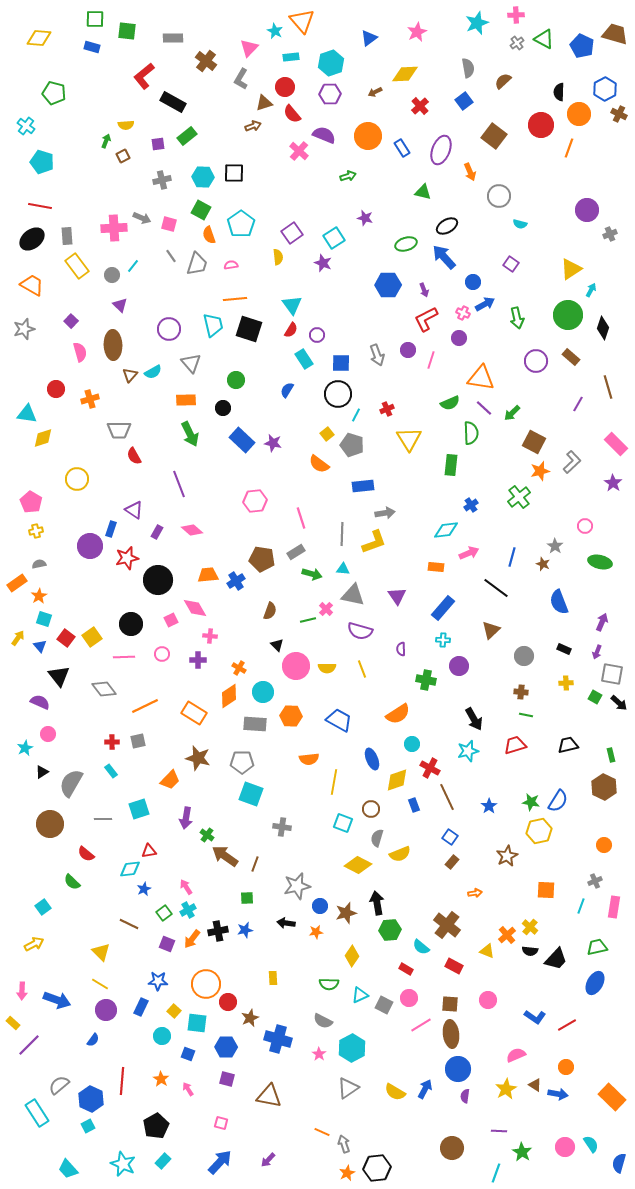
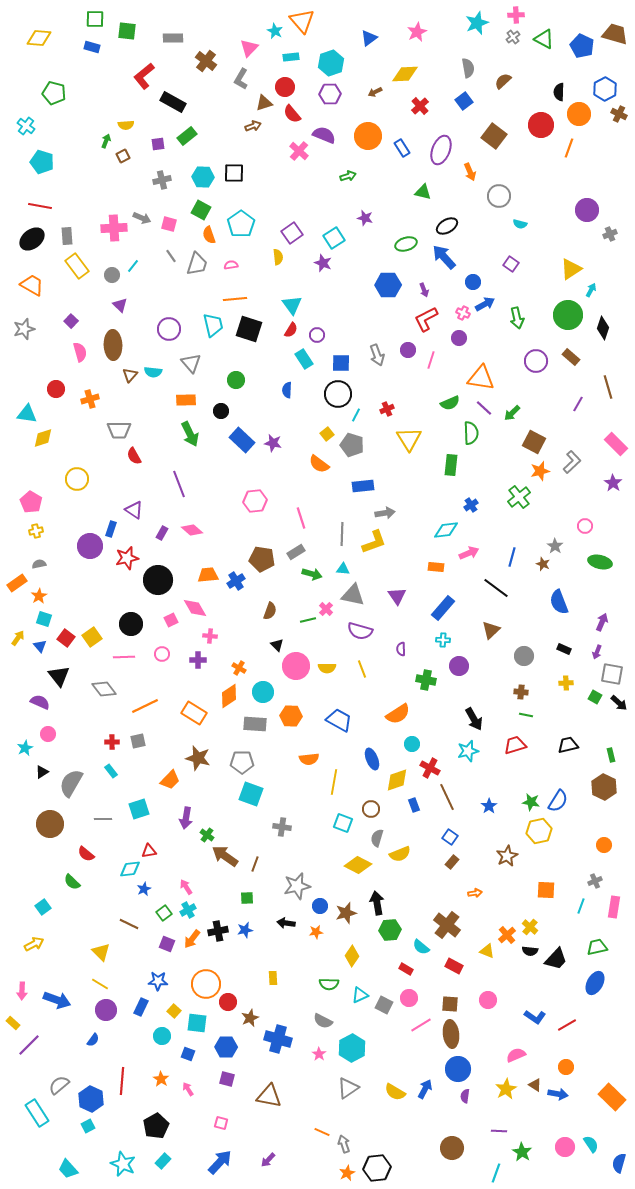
gray cross at (517, 43): moved 4 px left, 6 px up
cyan semicircle at (153, 372): rotated 36 degrees clockwise
blue semicircle at (287, 390): rotated 28 degrees counterclockwise
black circle at (223, 408): moved 2 px left, 3 px down
purple rectangle at (157, 532): moved 5 px right, 1 px down
